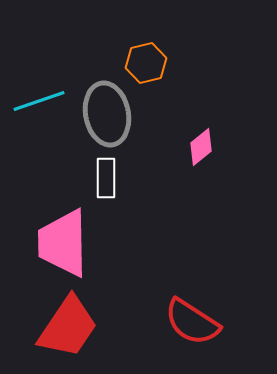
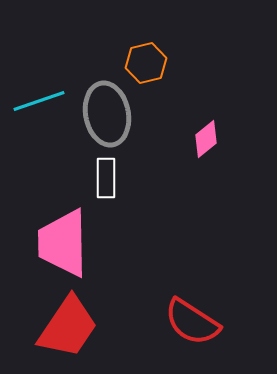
pink diamond: moved 5 px right, 8 px up
